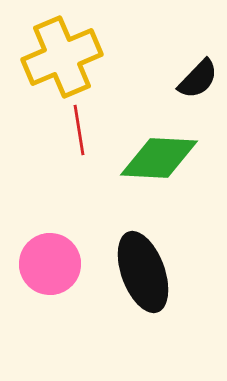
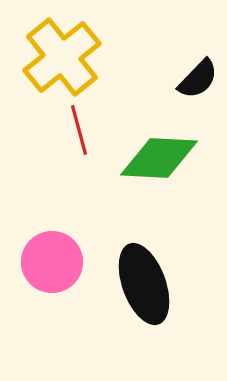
yellow cross: rotated 16 degrees counterclockwise
red line: rotated 6 degrees counterclockwise
pink circle: moved 2 px right, 2 px up
black ellipse: moved 1 px right, 12 px down
